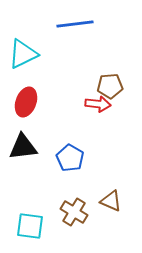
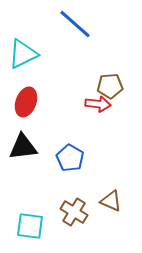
blue line: rotated 48 degrees clockwise
